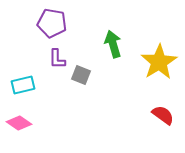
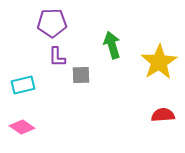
purple pentagon: rotated 12 degrees counterclockwise
green arrow: moved 1 px left, 1 px down
purple L-shape: moved 2 px up
gray square: rotated 24 degrees counterclockwise
red semicircle: rotated 40 degrees counterclockwise
pink diamond: moved 3 px right, 4 px down
